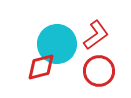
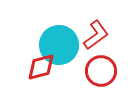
cyan circle: moved 2 px right, 1 px down
red circle: moved 2 px right
